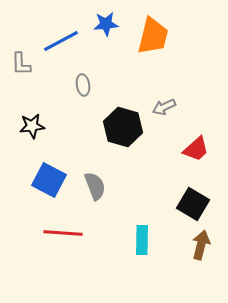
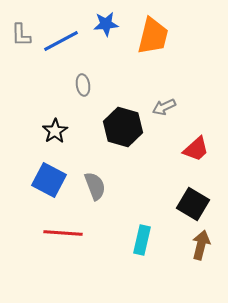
gray L-shape: moved 29 px up
black star: moved 23 px right, 5 px down; rotated 25 degrees counterclockwise
cyan rectangle: rotated 12 degrees clockwise
